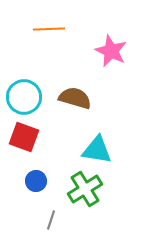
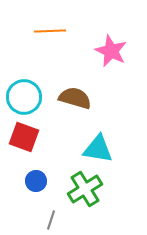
orange line: moved 1 px right, 2 px down
cyan triangle: moved 1 px right, 1 px up
